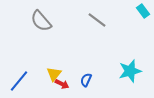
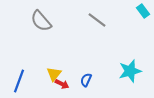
blue line: rotated 20 degrees counterclockwise
